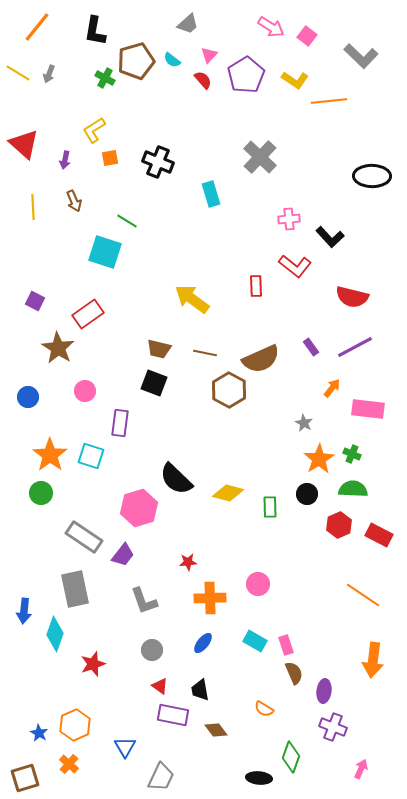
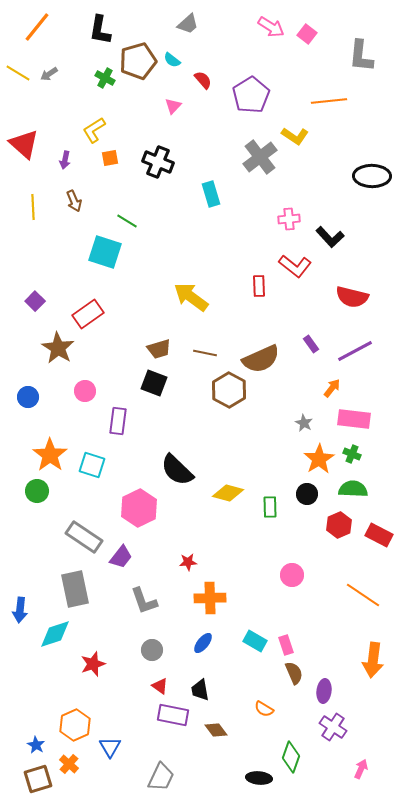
black L-shape at (95, 31): moved 5 px right, 1 px up
pink square at (307, 36): moved 2 px up
pink triangle at (209, 55): moved 36 px left, 51 px down
gray L-shape at (361, 56): rotated 52 degrees clockwise
brown pentagon at (136, 61): moved 2 px right
gray arrow at (49, 74): rotated 36 degrees clockwise
purple pentagon at (246, 75): moved 5 px right, 20 px down
yellow L-shape at (295, 80): moved 56 px down
gray cross at (260, 157): rotated 8 degrees clockwise
red rectangle at (256, 286): moved 3 px right
yellow arrow at (192, 299): moved 1 px left, 2 px up
purple square at (35, 301): rotated 18 degrees clockwise
purple rectangle at (311, 347): moved 3 px up
purple line at (355, 347): moved 4 px down
brown trapezoid at (159, 349): rotated 30 degrees counterclockwise
pink rectangle at (368, 409): moved 14 px left, 10 px down
purple rectangle at (120, 423): moved 2 px left, 2 px up
cyan square at (91, 456): moved 1 px right, 9 px down
black semicircle at (176, 479): moved 1 px right, 9 px up
green circle at (41, 493): moved 4 px left, 2 px up
pink hexagon at (139, 508): rotated 9 degrees counterclockwise
purple trapezoid at (123, 555): moved 2 px left, 2 px down
pink circle at (258, 584): moved 34 px right, 9 px up
blue arrow at (24, 611): moved 4 px left, 1 px up
cyan diamond at (55, 634): rotated 52 degrees clockwise
purple cross at (333, 727): rotated 12 degrees clockwise
blue star at (39, 733): moved 3 px left, 12 px down
blue triangle at (125, 747): moved 15 px left
brown square at (25, 778): moved 13 px right, 1 px down
